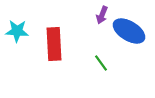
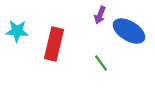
purple arrow: moved 2 px left
red rectangle: rotated 16 degrees clockwise
